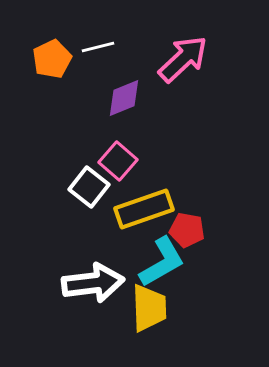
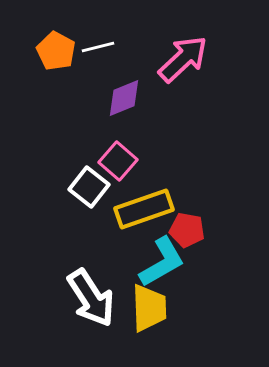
orange pentagon: moved 4 px right, 8 px up; rotated 18 degrees counterclockwise
white arrow: moved 2 px left, 15 px down; rotated 64 degrees clockwise
